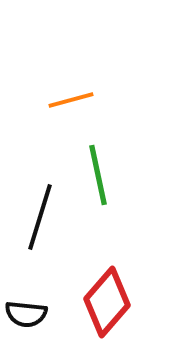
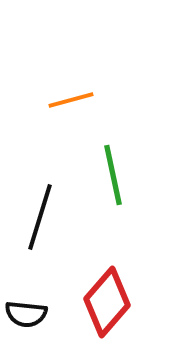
green line: moved 15 px right
